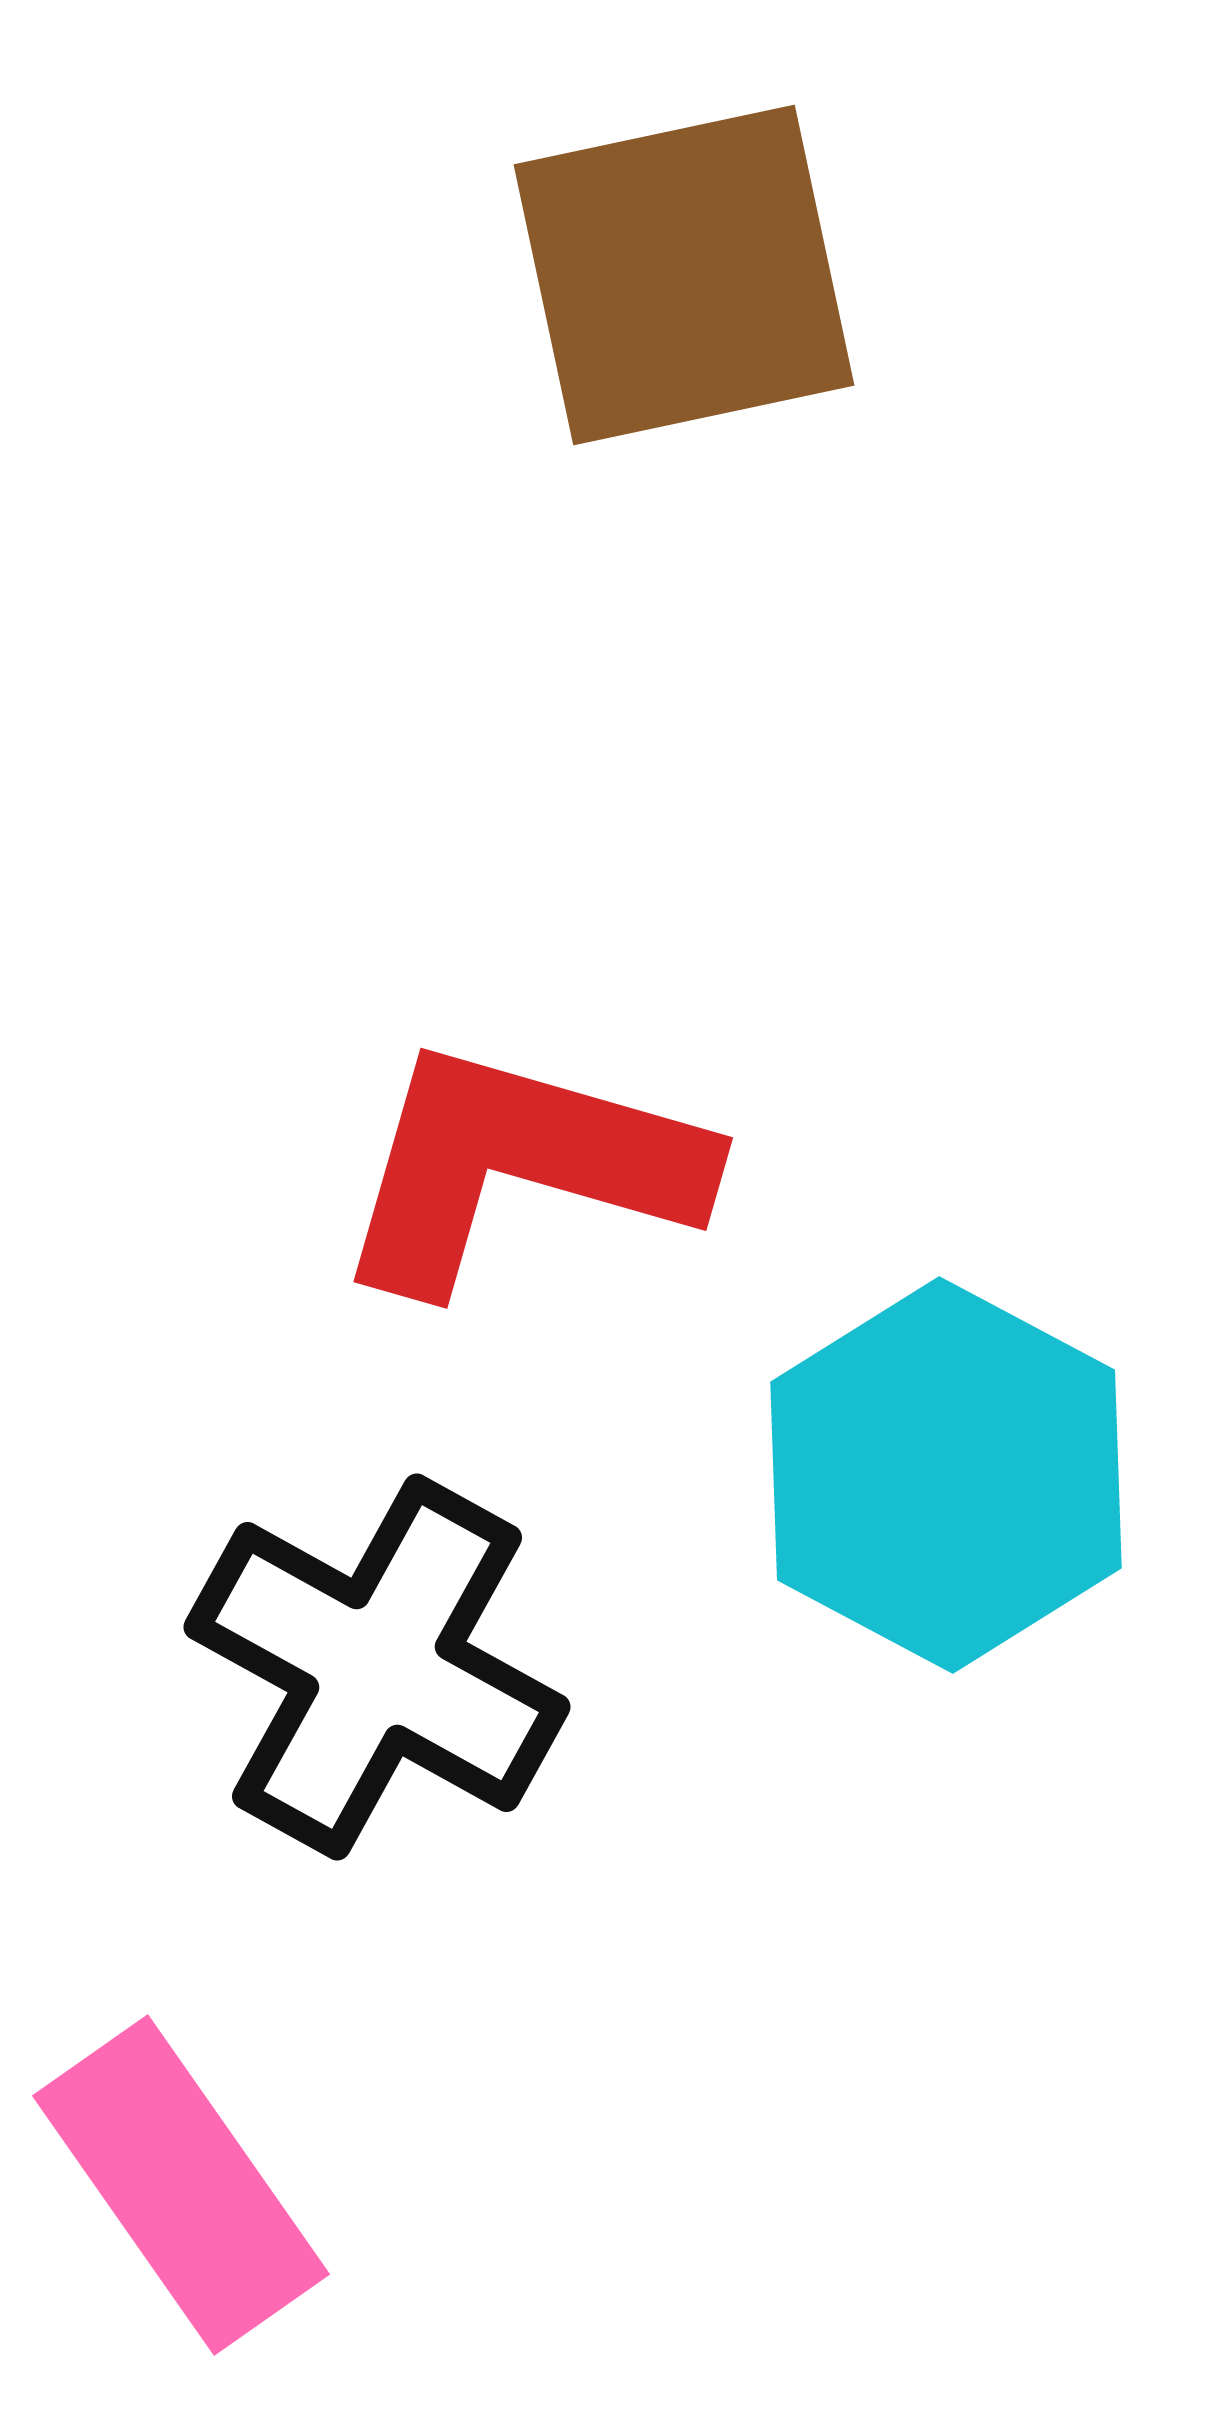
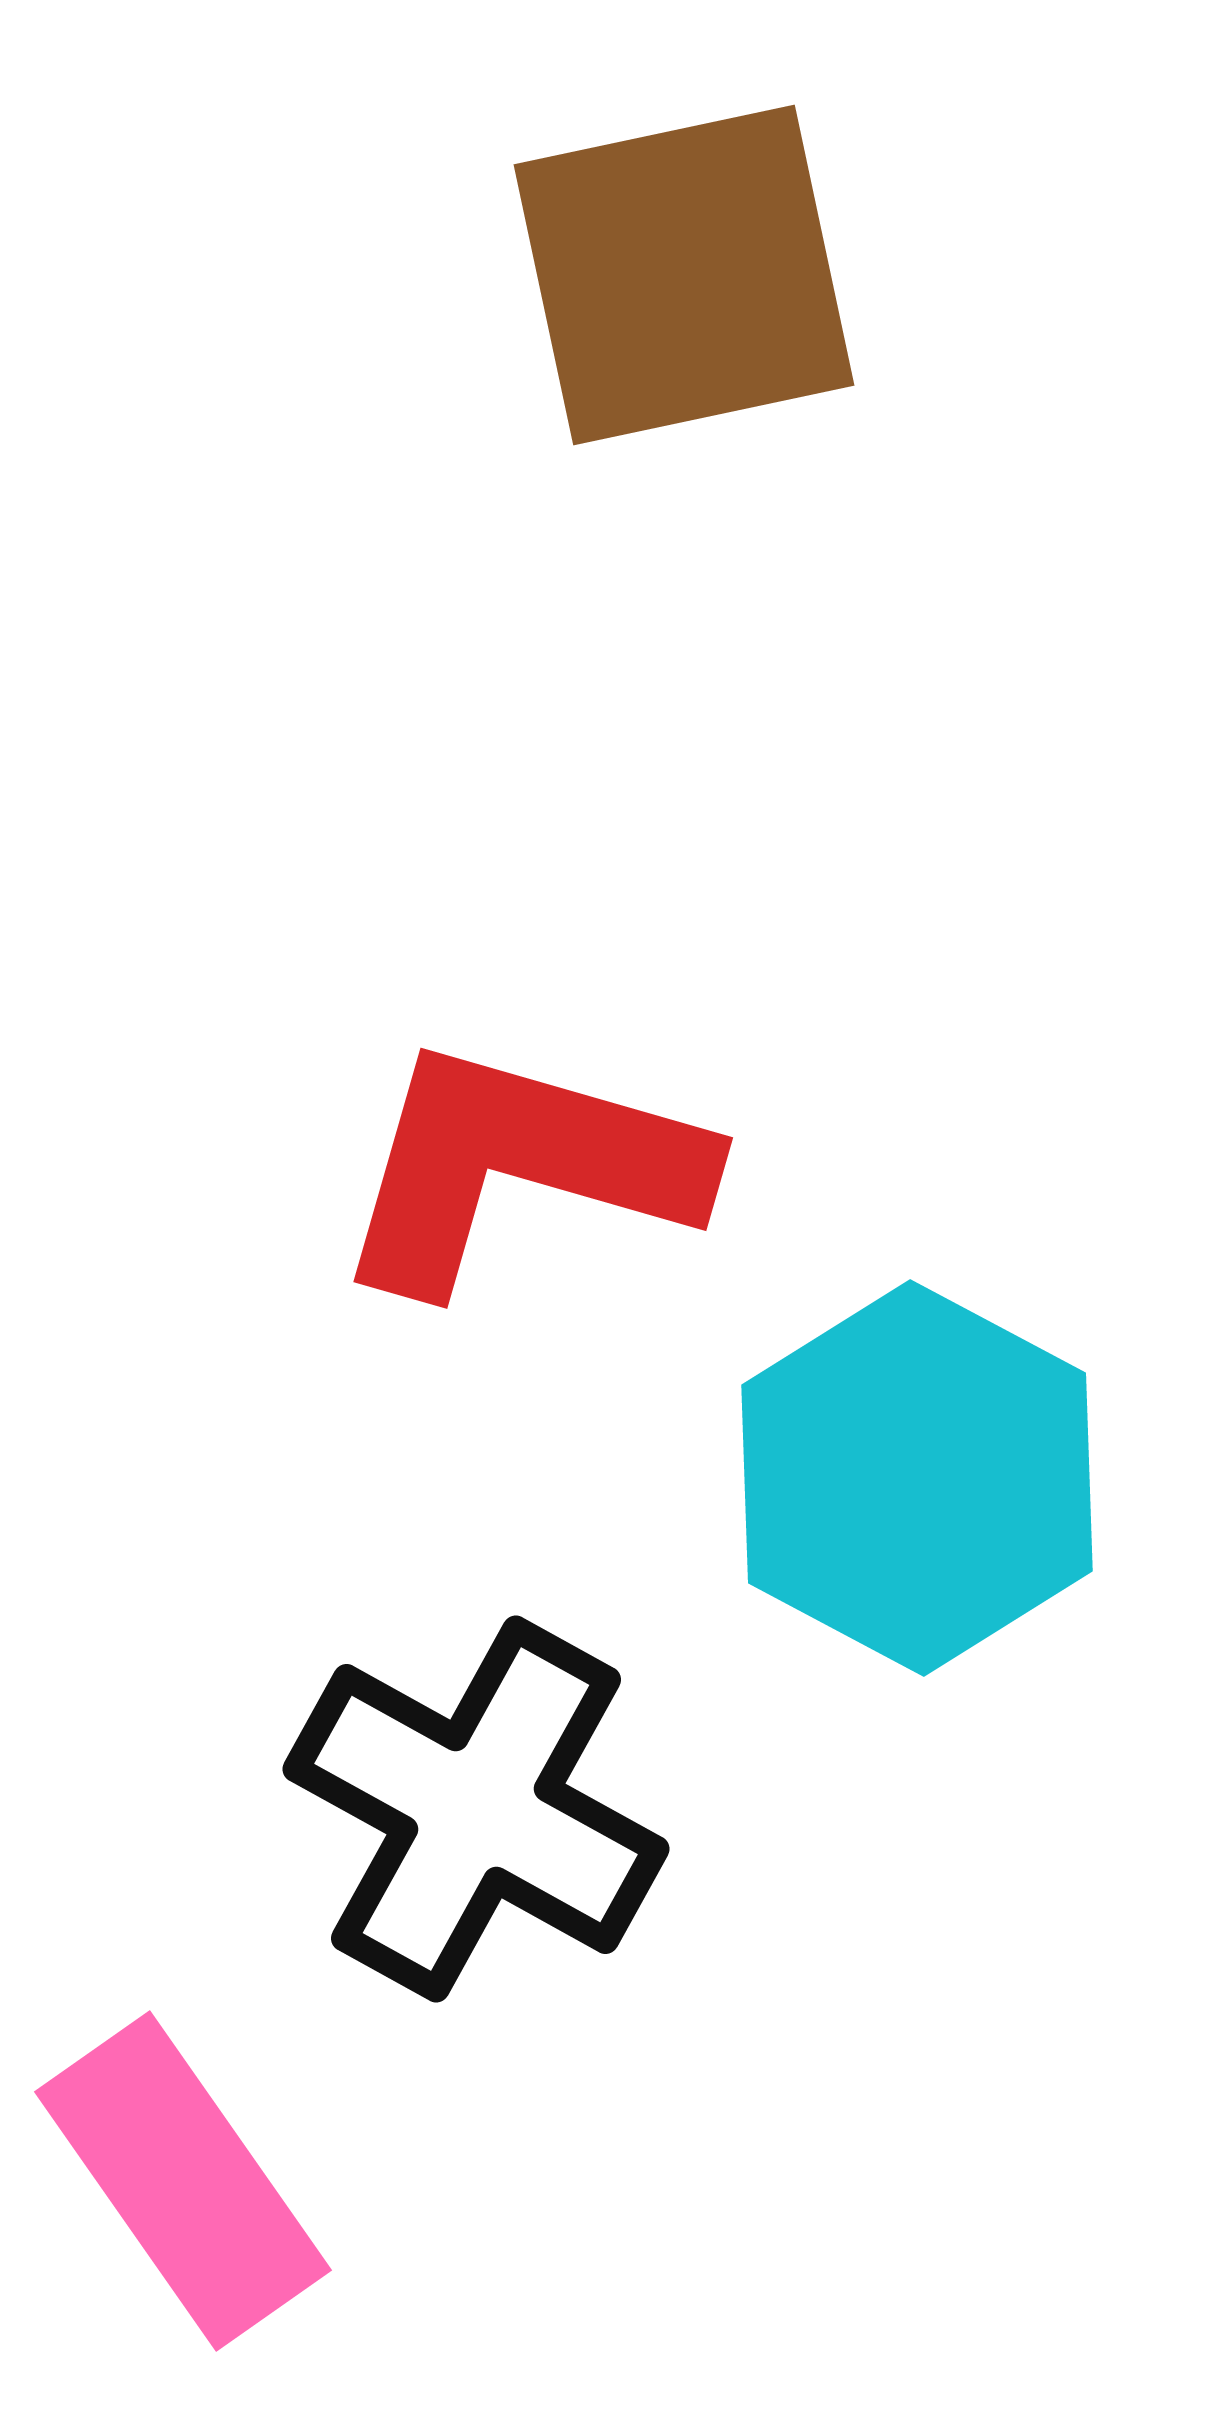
cyan hexagon: moved 29 px left, 3 px down
black cross: moved 99 px right, 142 px down
pink rectangle: moved 2 px right, 4 px up
